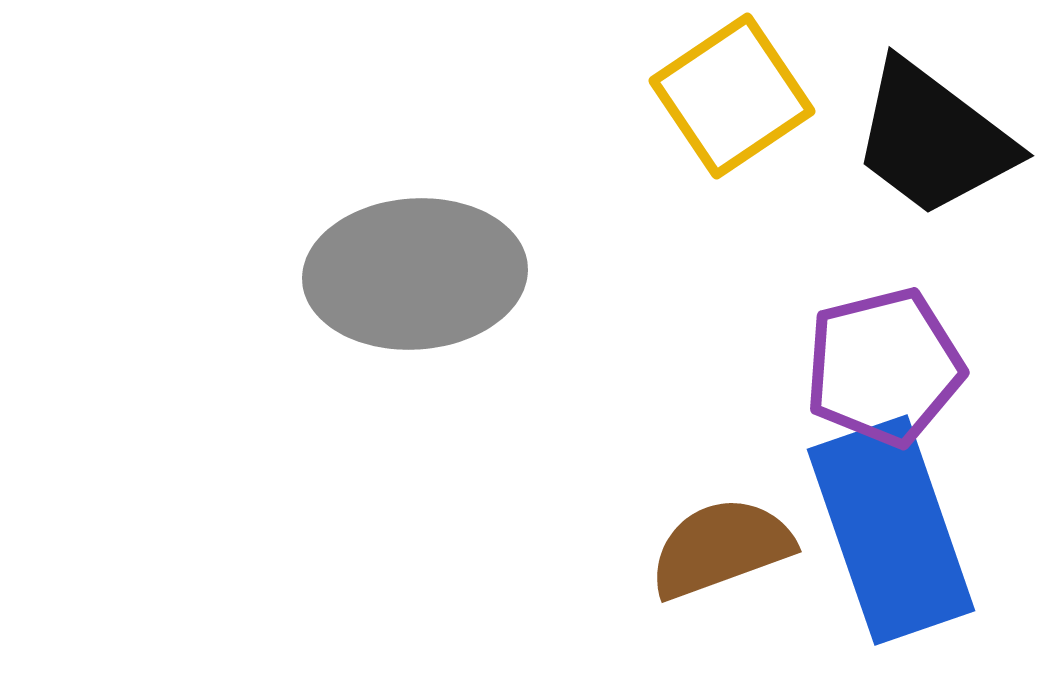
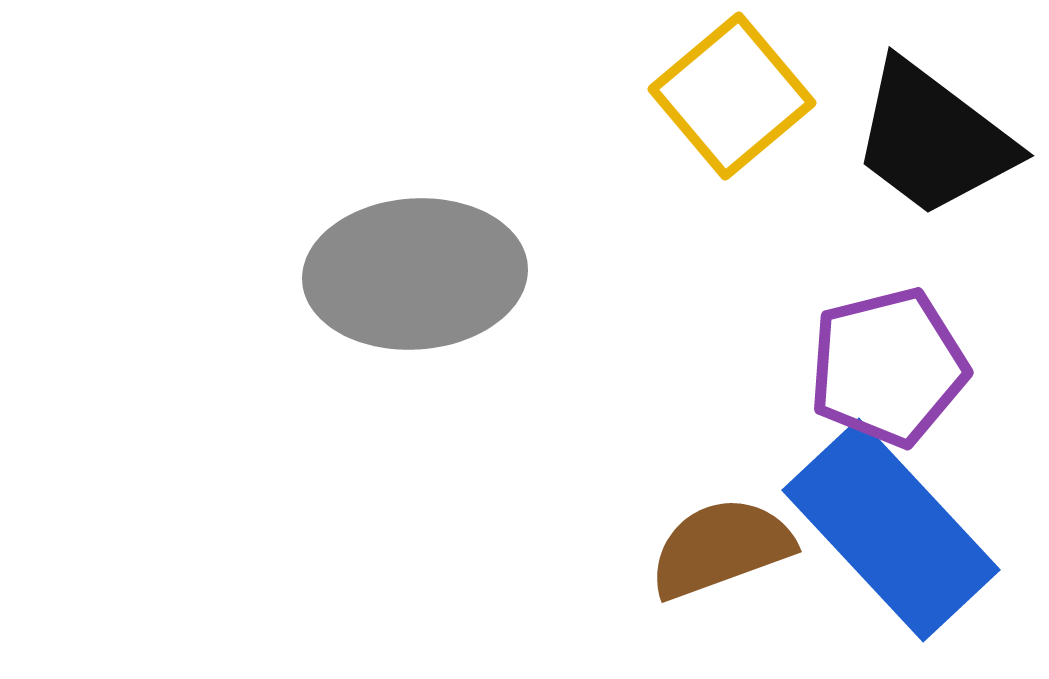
yellow square: rotated 6 degrees counterclockwise
purple pentagon: moved 4 px right
blue rectangle: rotated 24 degrees counterclockwise
